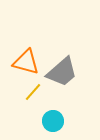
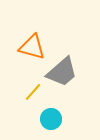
orange triangle: moved 6 px right, 15 px up
cyan circle: moved 2 px left, 2 px up
